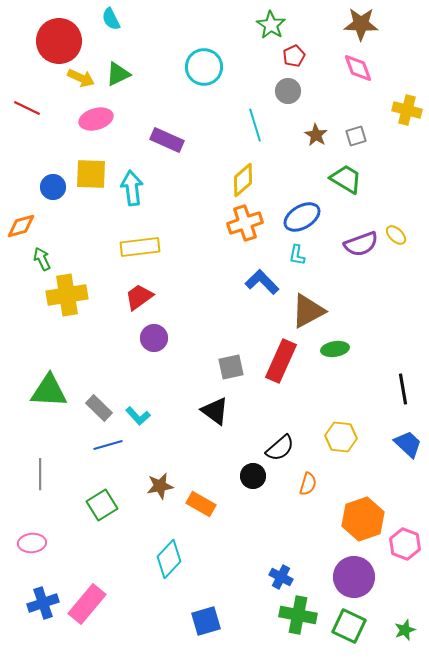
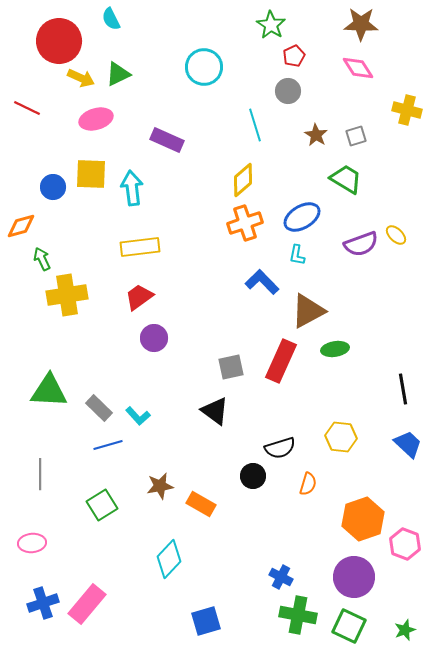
pink diamond at (358, 68): rotated 12 degrees counterclockwise
black semicircle at (280, 448): rotated 24 degrees clockwise
